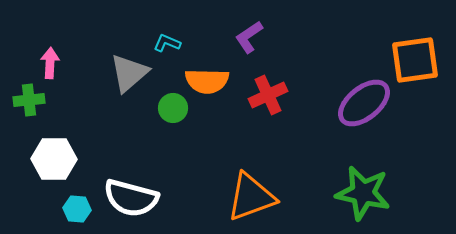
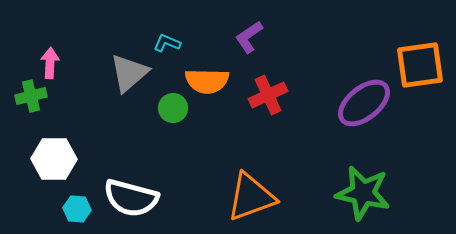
orange square: moved 5 px right, 5 px down
green cross: moved 2 px right, 4 px up; rotated 8 degrees counterclockwise
